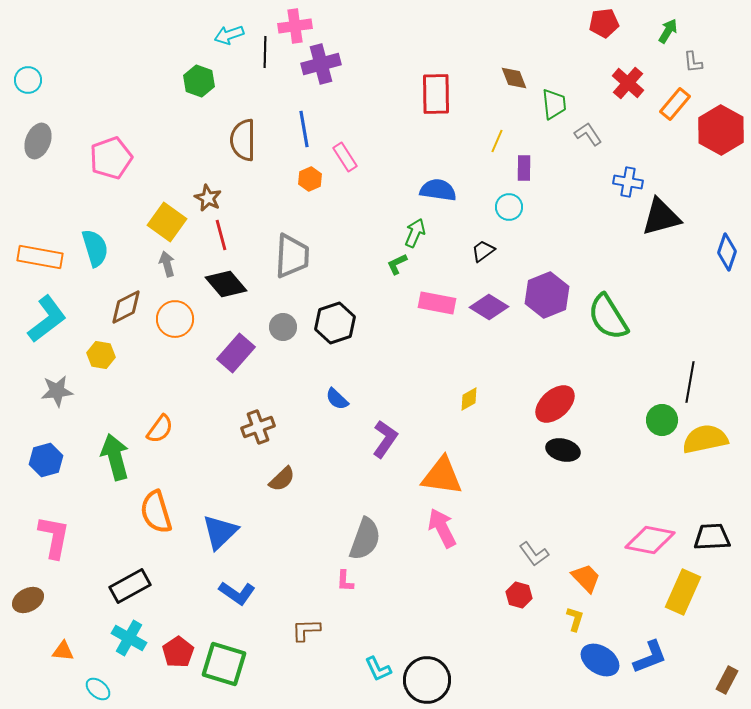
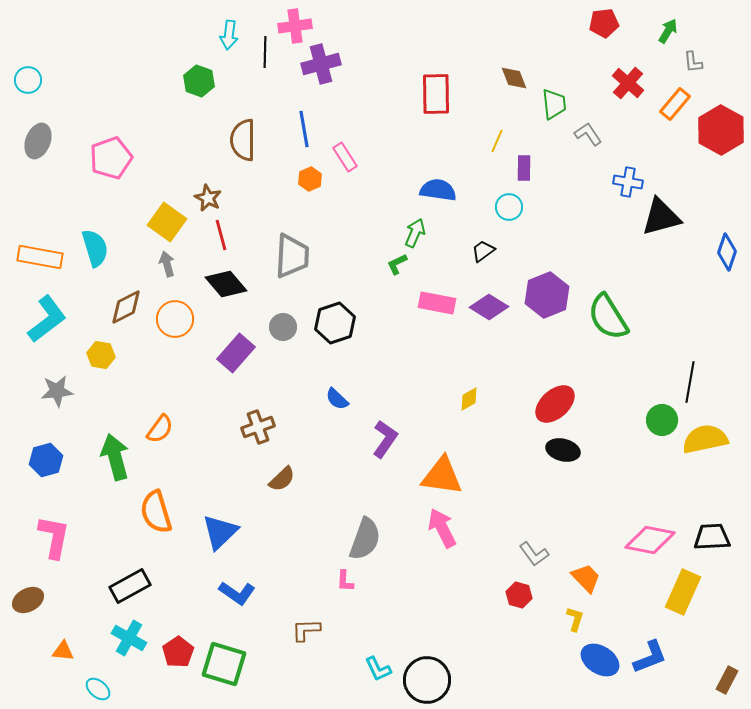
cyan arrow at (229, 35): rotated 64 degrees counterclockwise
